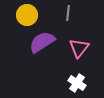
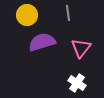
gray line: rotated 14 degrees counterclockwise
purple semicircle: rotated 16 degrees clockwise
pink triangle: moved 2 px right
